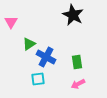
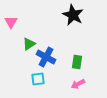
green rectangle: rotated 16 degrees clockwise
